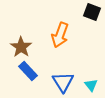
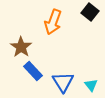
black square: moved 2 px left; rotated 18 degrees clockwise
orange arrow: moved 7 px left, 13 px up
blue rectangle: moved 5 px right
